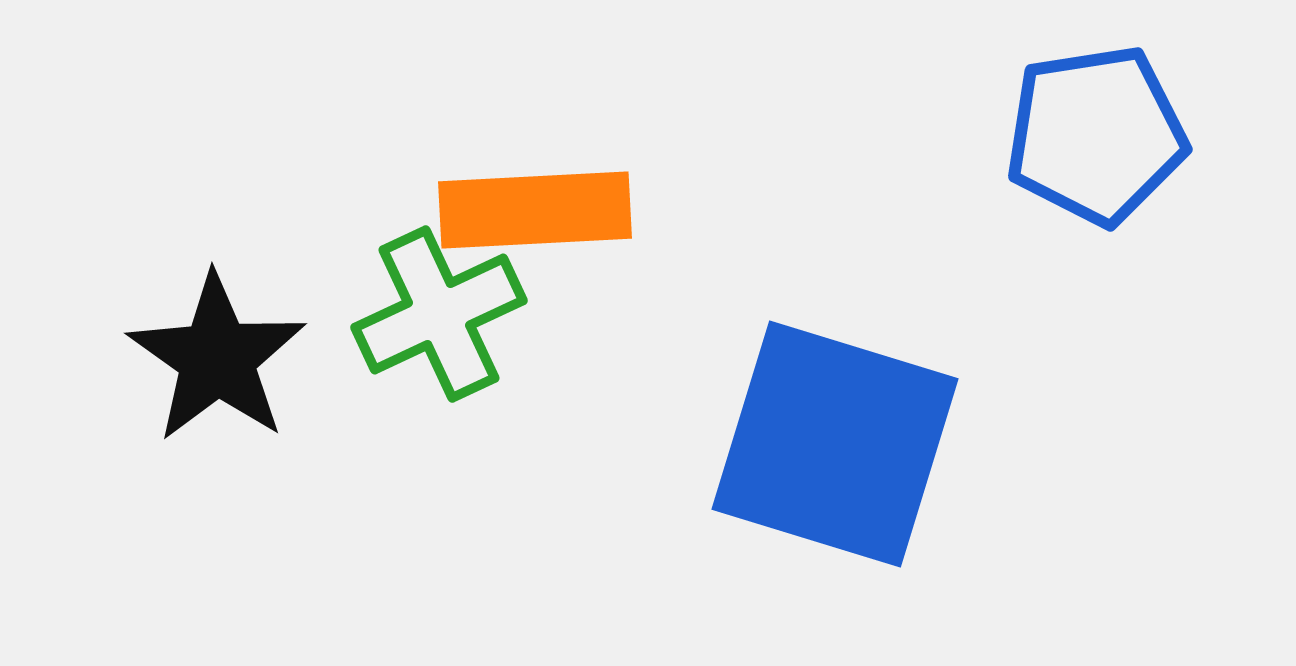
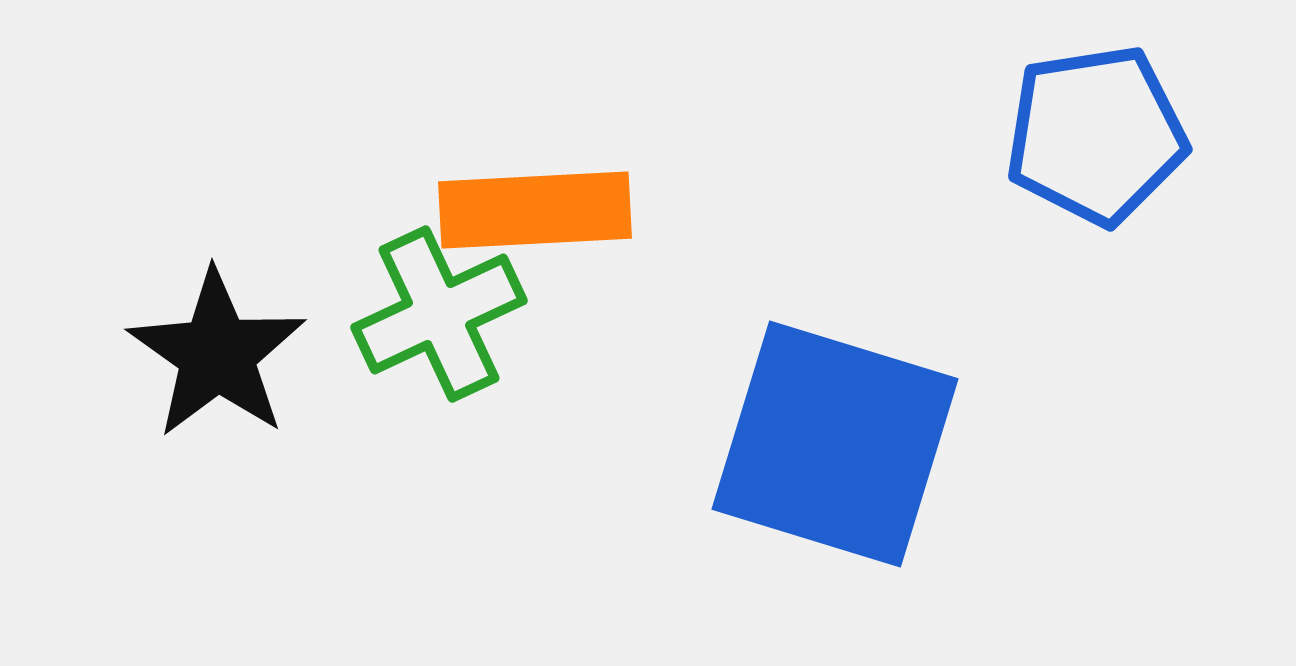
black star: moved 4 px up
